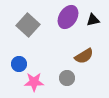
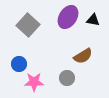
black triangle: rotated 24 degrees clockwise
brown semicircle: moved 1 px left
